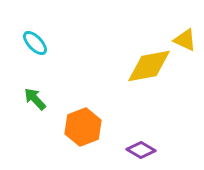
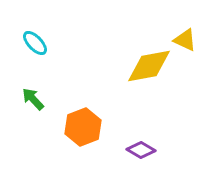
green arrow: moved 2 px left
